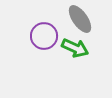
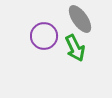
green arrow: rotated 40 degrees clockwise
